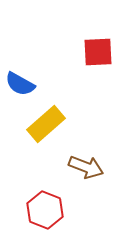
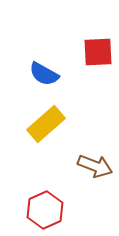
blue semicircle: moved 24 px right, 10 px up
brown arrow: moved 9 px right, 1 px up
red hexagon: rotated 15 degrees clockwise
